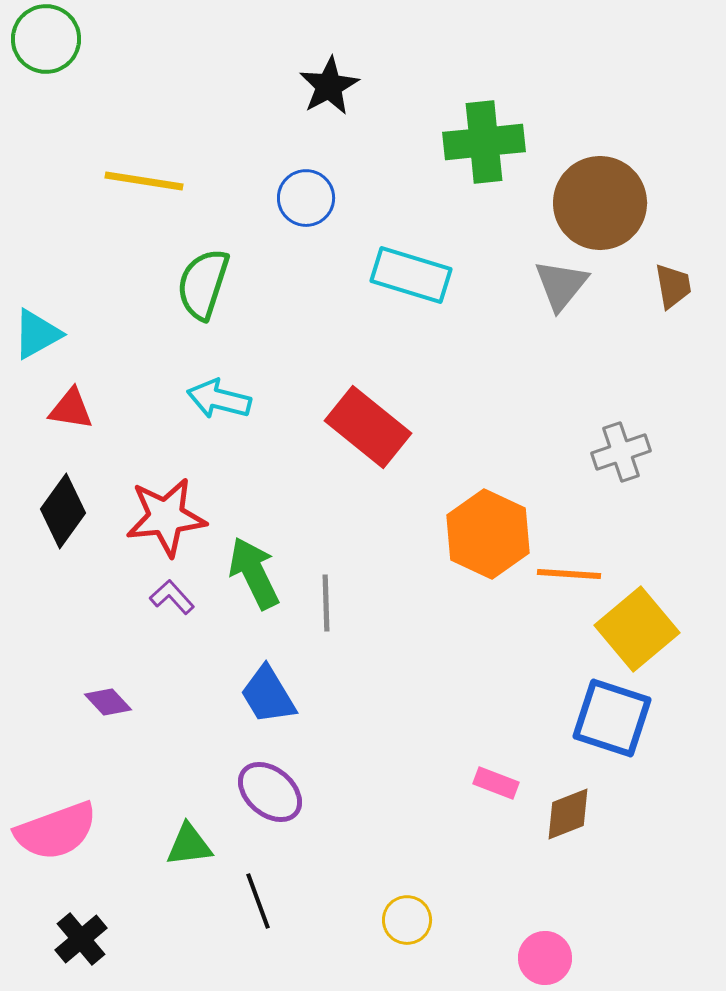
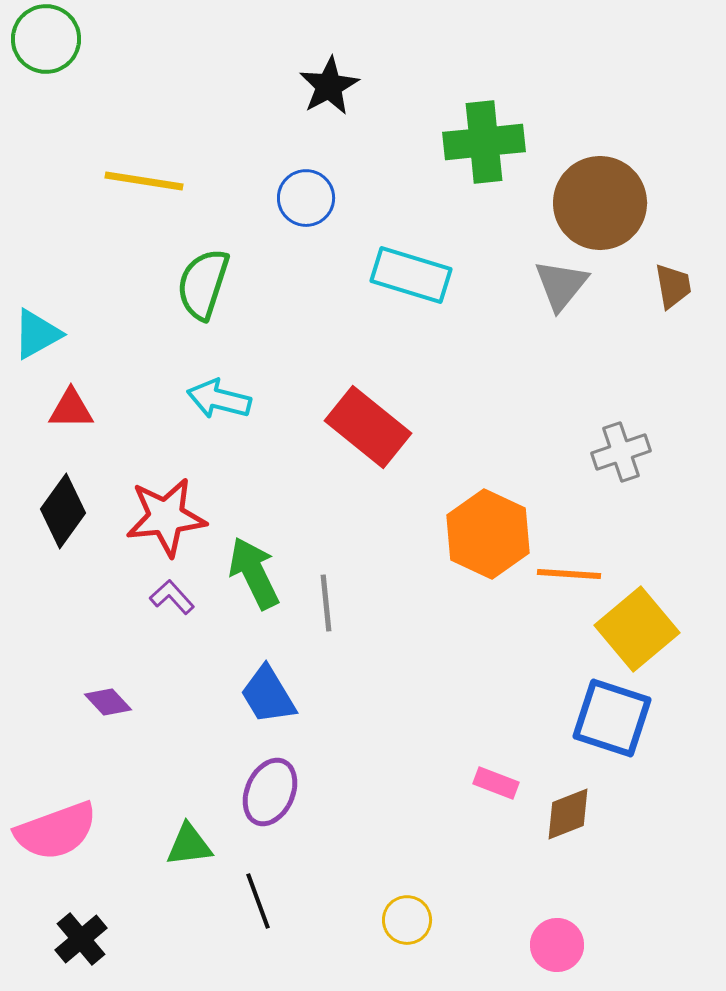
red triangle: rotated 9 degrees counterclockwise
gray line: rotated 4 degrees counterclockwise
purple ellipse: rotated 74 degrees clockwise
pink circle: moved 12 px right, 13 px up
